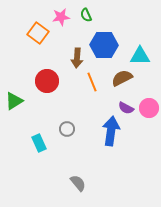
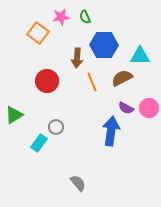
green semicircle: moved 1 px left, 2 px down
green triangle: moved 14 px down
gray circle: moved 11 px left, 2 px up
cyan rectangle: rotated 60 degrees clockwise
